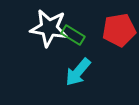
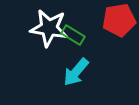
red pentagon: moved 10 px up
cyan arrow: moved 2 px left
